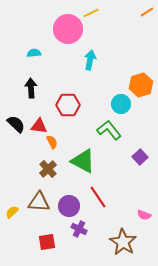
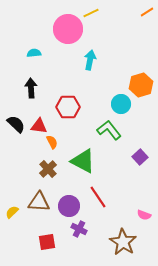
red hexagon: moved 2 px down
